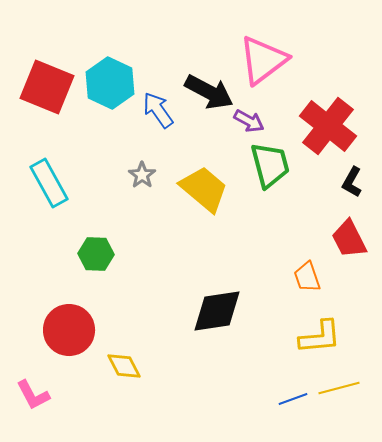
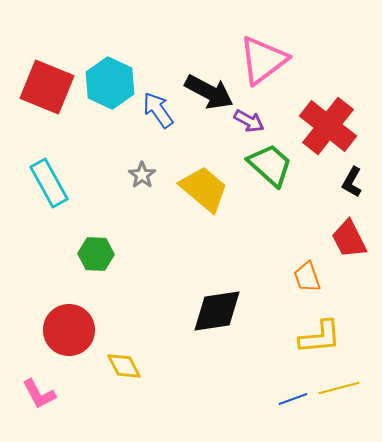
green trapezoid: rotated 33 degrees counterclockwise
pink L-shape: moved 6 px right, 1 px up
